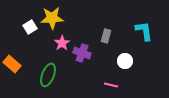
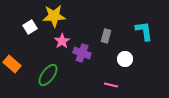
yellow star: moved 2 px right, 2 px up
pink star: moved 2 px up
white circle: moved 2 px up
green ellipse: rotated 15 degrees clockwise
